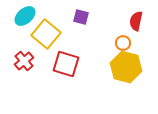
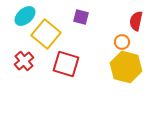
orange circle: moved 1 px left, 1 px up
